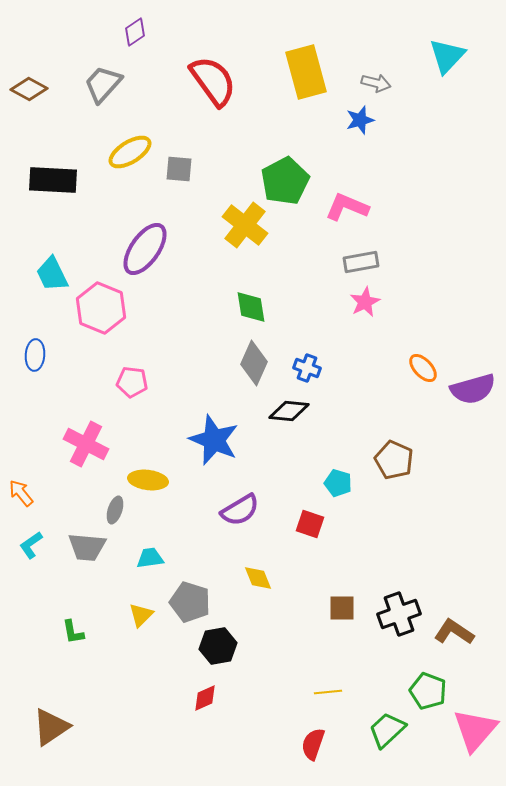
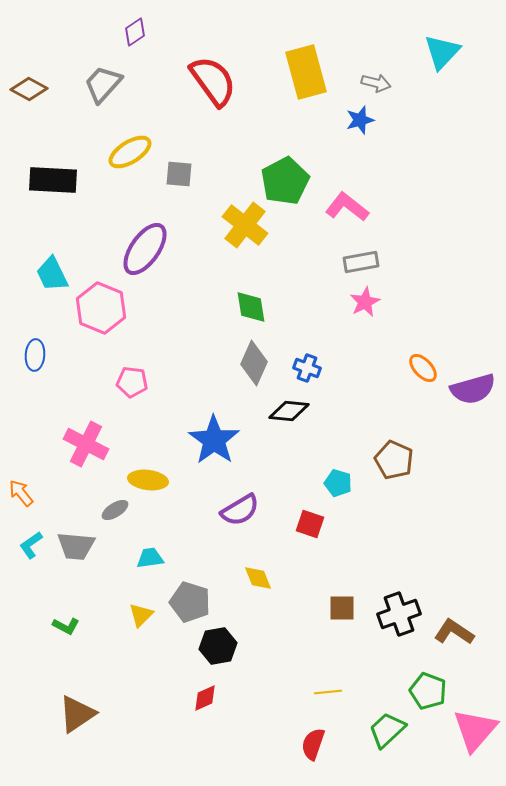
cyan triangle at (447, 56): moved 5 px left, 4 px up
gray square at (179, 169): moved 5 px down
pink L-shape at (347, 207): rotated 15 degrees clockwise
blue star at (214, 440): rotated 12 degrees clockwise
gray ellipse at (115, 510): rotated 40 degrees clockwise
gray trapezoid at (87, 547): moved 11 px left, 1 px up
green L-shape at (73, 632): moved 7 px left, 6 px up; rotated 52 degrees counterclockwise
brown triangle at (51, 727): moved 26 px right, 13 px up
